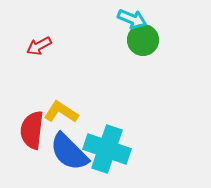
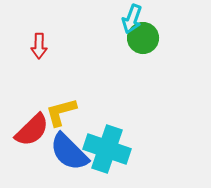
cyan arrow: rotated 88 degrees clockwise
green circle: moved 2 px up
red arrow: rotated 60 degrees counterclockwise
yellow L-shape: rotated 48 degrees counterclockwise
red semicircle: rotated 141 degrees counterclockwise
